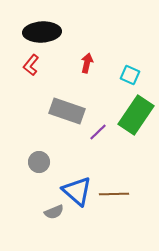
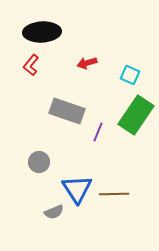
red arrow: rotated 120 degrees counterclockwise
purple line: rotated 24 degrees counterclockwise
blue triangle: moved 2 px up; rotated 16 degrees clockwise
